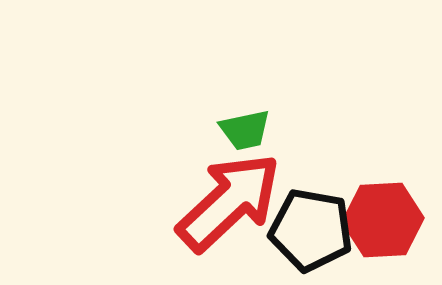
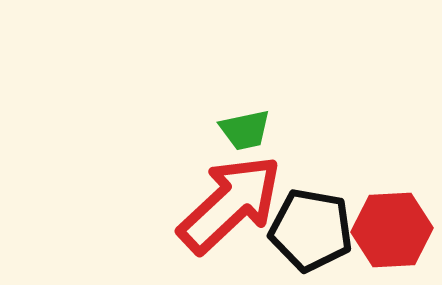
red arrow: moved 1 px right, 2 px down
red hexagon: moved 9 px right, 10 px down
